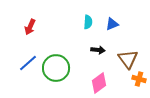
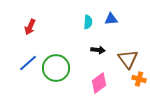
blue triangle: moved 1 px left, 5 px up; rotated 16 degrees clockwise
